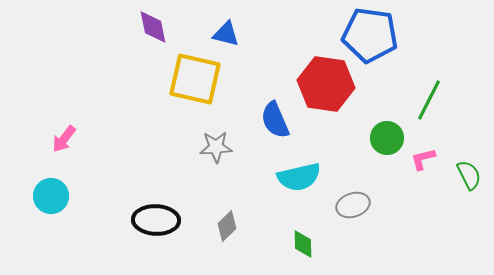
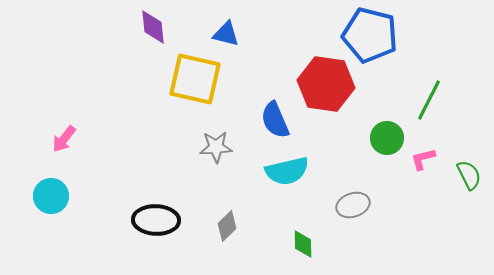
purple diamond: rotated 6 degrees clockwise
blue pentagon: rotated 6 degrees clockwise
cyan semicircle: moved 12 px left, 6 px up
